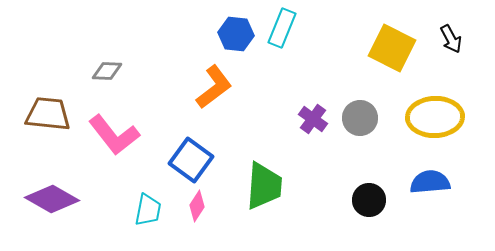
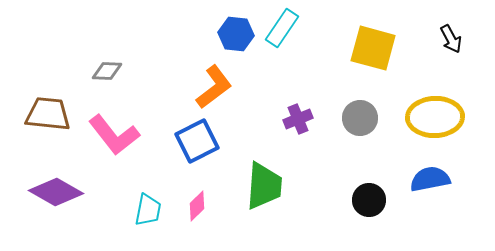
cyan rectangle: rotated 12 degrees clockwise
yellow square: moved 19 px left; rotated 12 degrees counterclockwise
purple cross: moved 15 px left; rotated 32 degrees clockwise
blue square: moved 6 px right, 19 px up; rotated 27 degrees clockwise
blue semicircle: moved 3 px up; rotated 6 degrees counterclockwise
purple diamond: moved 4 px right, 7 px up
pink diamond: rotated 12 degrees clockwise
